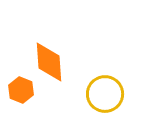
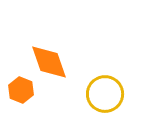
orange diamond: rotated 15 degrees counterclockwise
